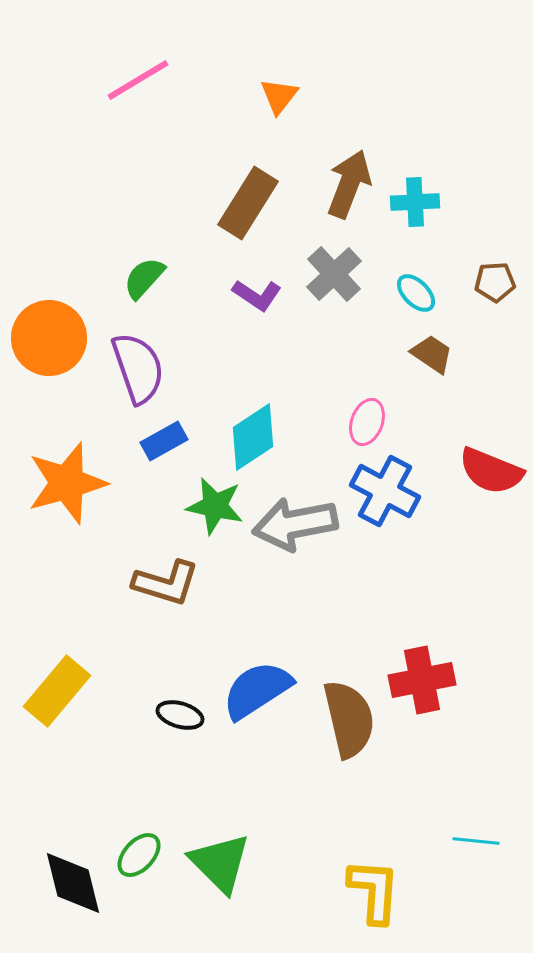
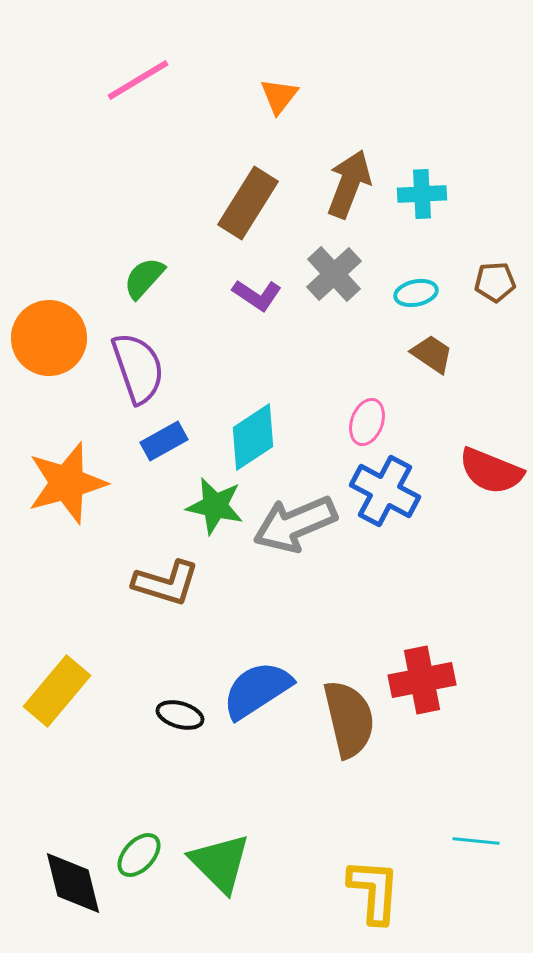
cyan cross: moved 7 px right, 8 px up
cyan ellipse: rotated 57 degrees counterclockwise
gray arrow: rotated 12 degrees counterclockwise
